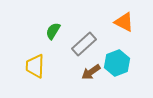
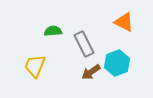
green semicircle: rotated 54 degrees clockwise
gray rectangle: rotated 75 degrees counterclockwise
yellow trapezoid: rotated 20 degrees clockwise
